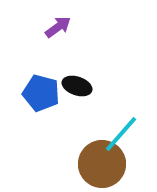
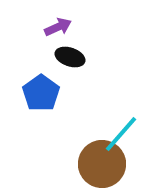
purple arrow: rotated 12 degrees clockwise
black ellipse: moved 7 px left, 29 px up
blue pentagon: rotated 21 degrees clockwise
